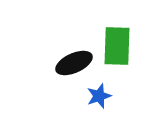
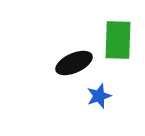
green rectangle: moved 1 px right, 6 px up
